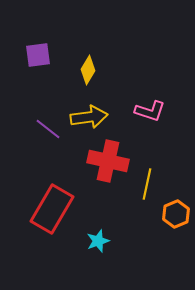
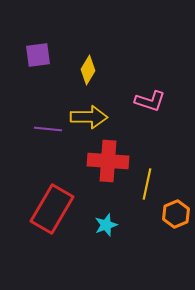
pink L-shape: moved 10 px up
yellow arrow: rotated 9 degrees clockwise
purple line: rotated 32 degrees counterclockwise
red cross: rotated 9 degrees counterclockwise
cyan star: moved 8 px right, 16 px up
